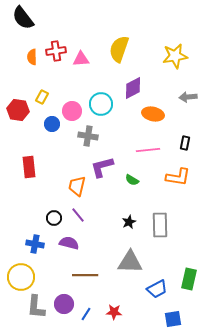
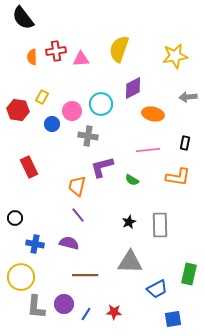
red rectangle: rotated 20 degrees counterclockwise
black circle: moved 39 px left
green rectangle: moved 5 px up
